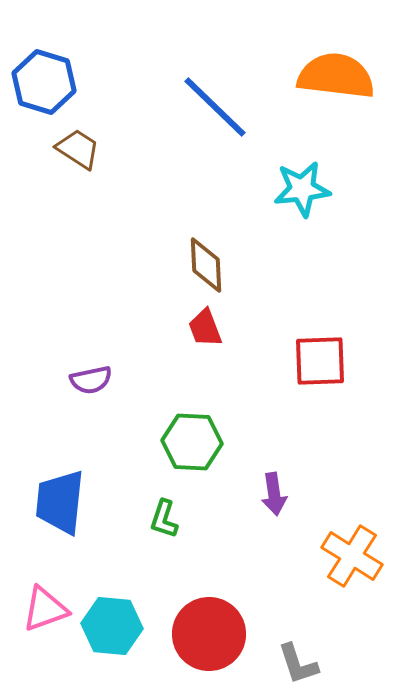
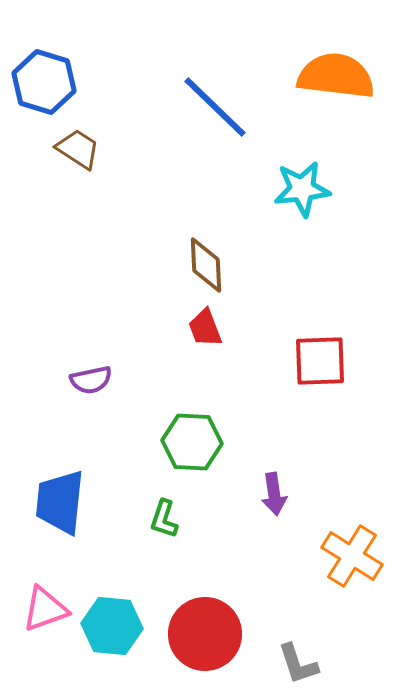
red circle: moved 4 px left
